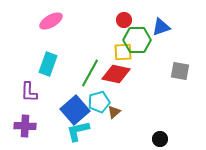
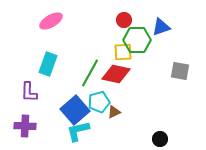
brown triangle: rotated 16 degrees clockwise
